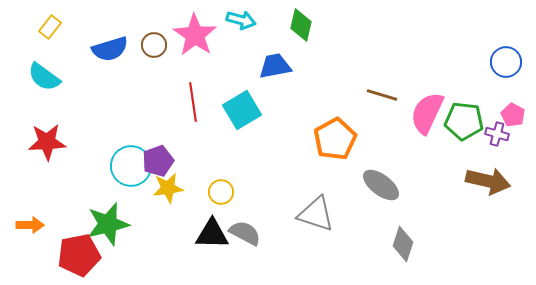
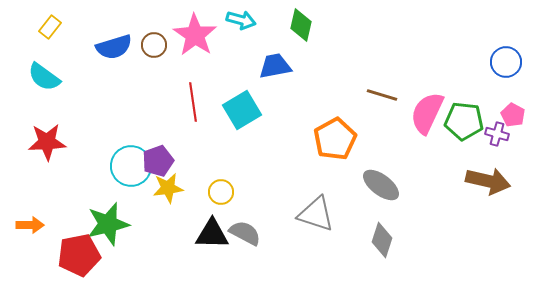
blue semicircle: moved 4 px right, 2 px up
gray diamond: moved 21 px left, 4 px up
